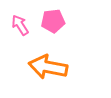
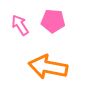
pink pentagon: rotated 10 degrees clockwise
